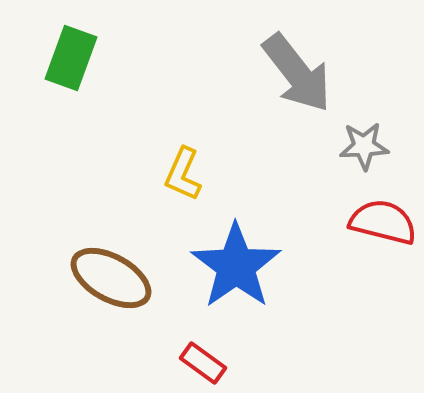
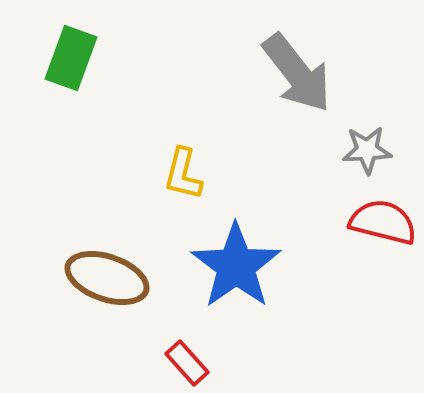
gray star: moved 3 px right, 4 px down
yellow L-shape: rotated 10 degrees counterclockwise
brown ellipse: moved 4 px left; rotated 10 degrees counterclockwise
red rectangle: moved 16 px left; rotated 12 degrees clockwise
